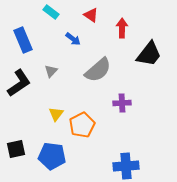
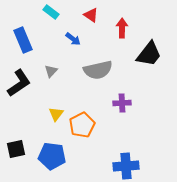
gray semicircle: rotated 28 degrees clockwise
